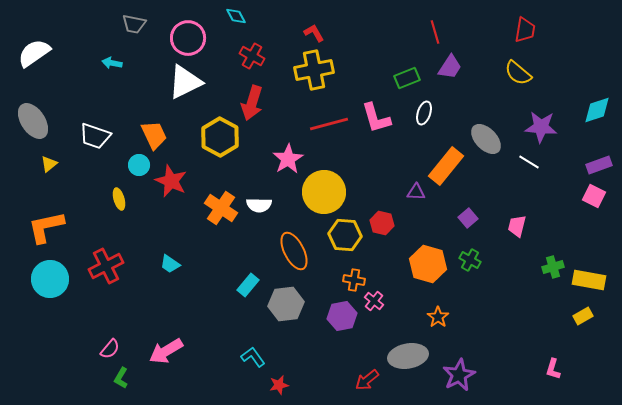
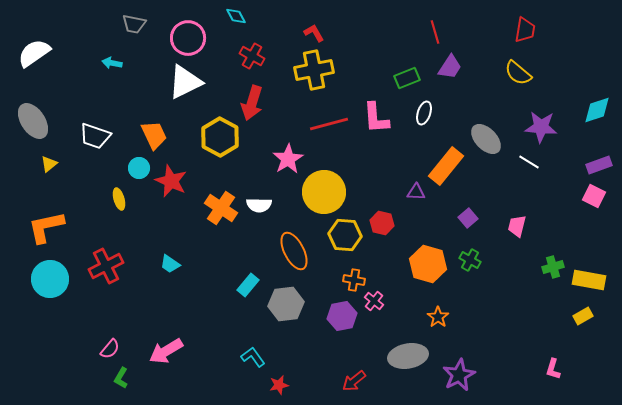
pink L-shape at (376, 118): rotated 12 degrees clockwise
cyan circle at (139, 165): moved 3 px down
red arrow at (367, 380): moved 13 px left, 1 px down
